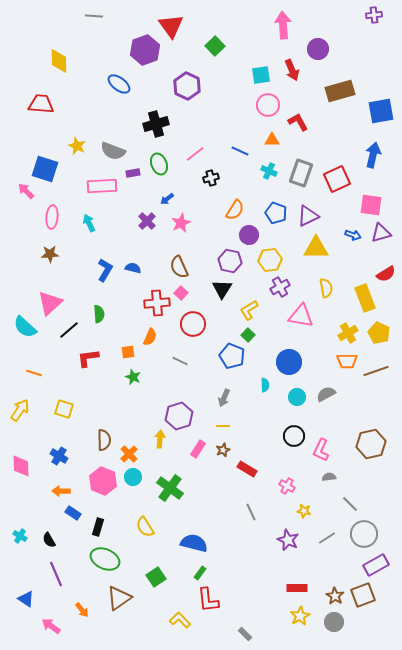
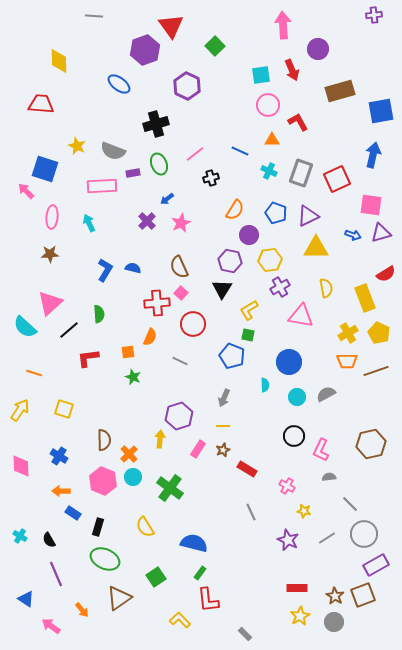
green square at (248, 335): rotated 32 degrees counterclockwise
